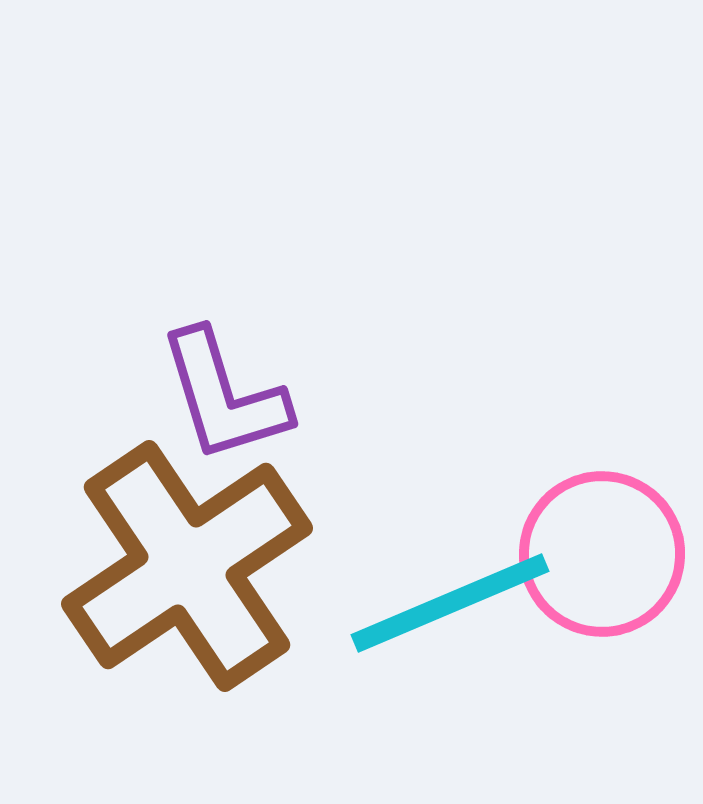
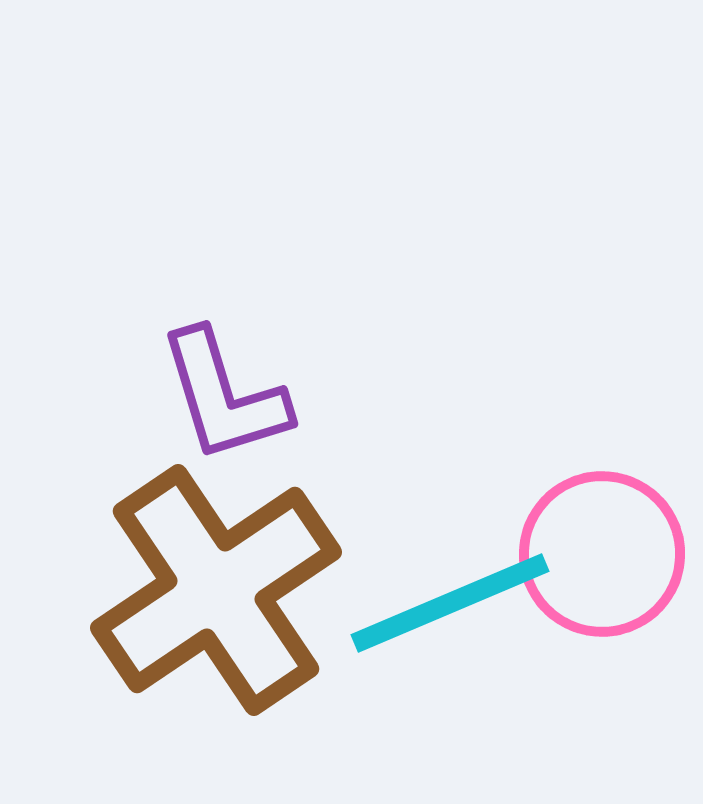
brown cross: moved 29 px right, 24 px down
